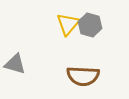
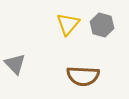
gray hexagon: moved 12 px right
gray triangle: rotated 30 degrees clockwise
